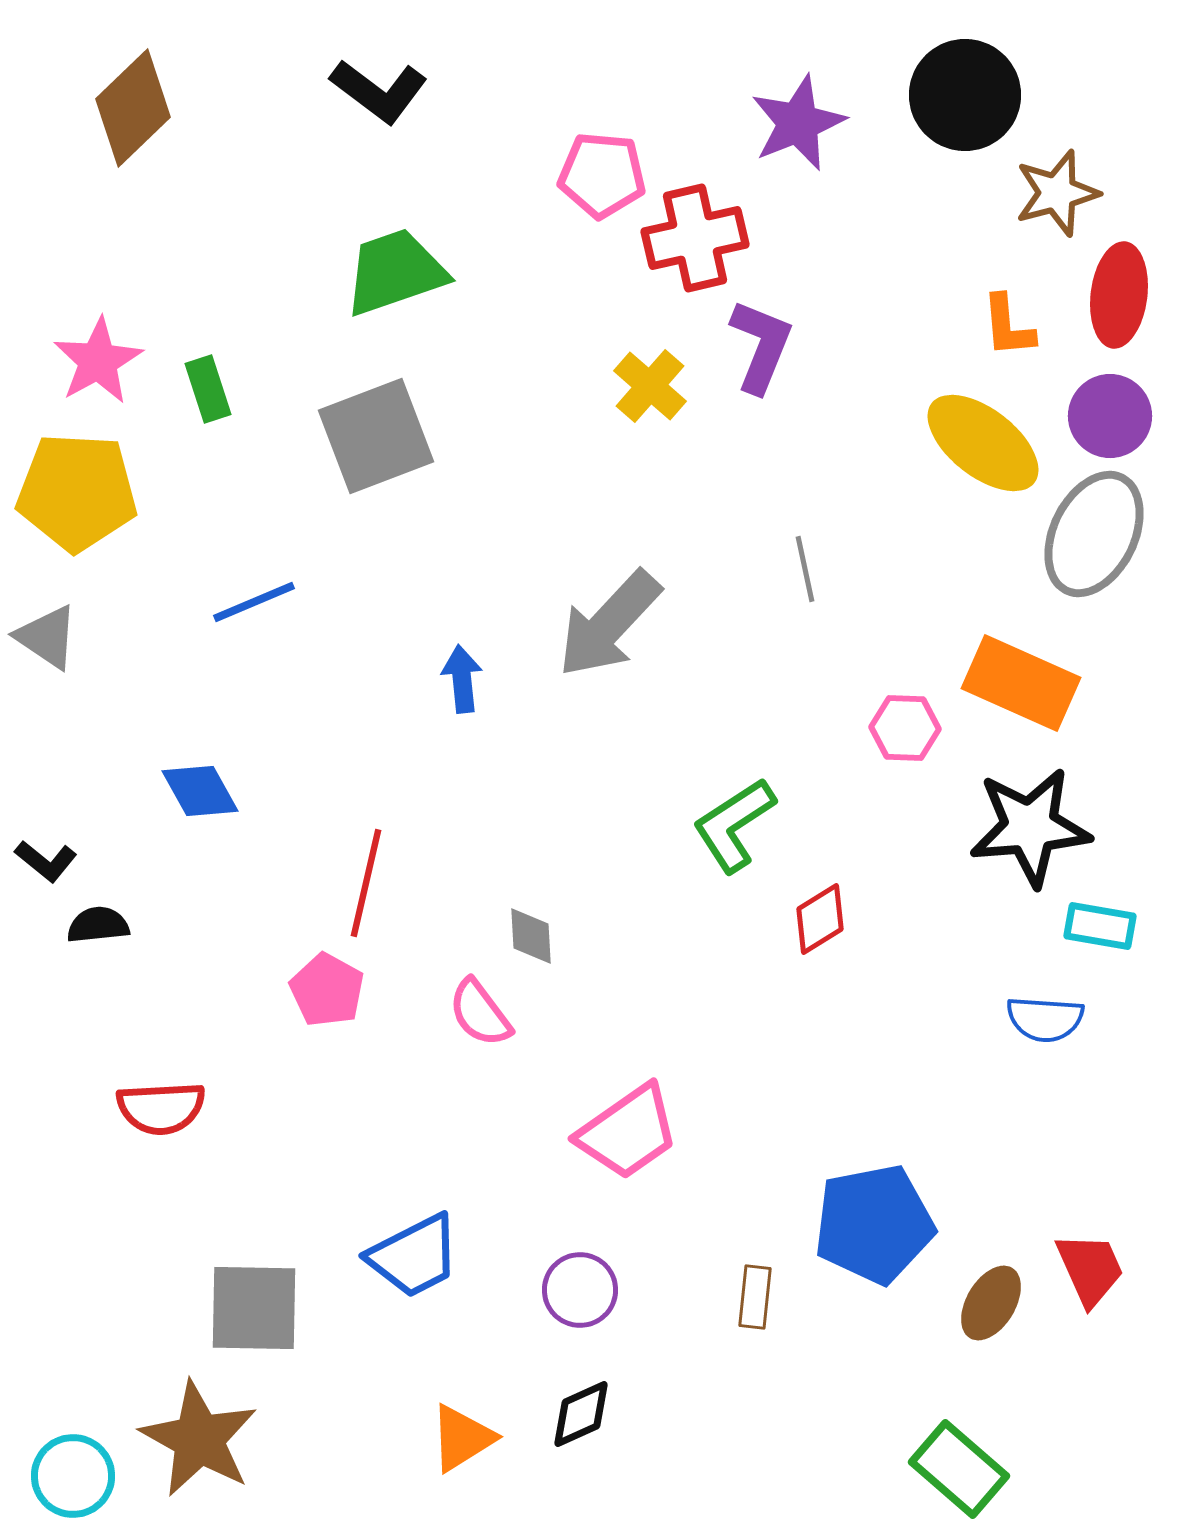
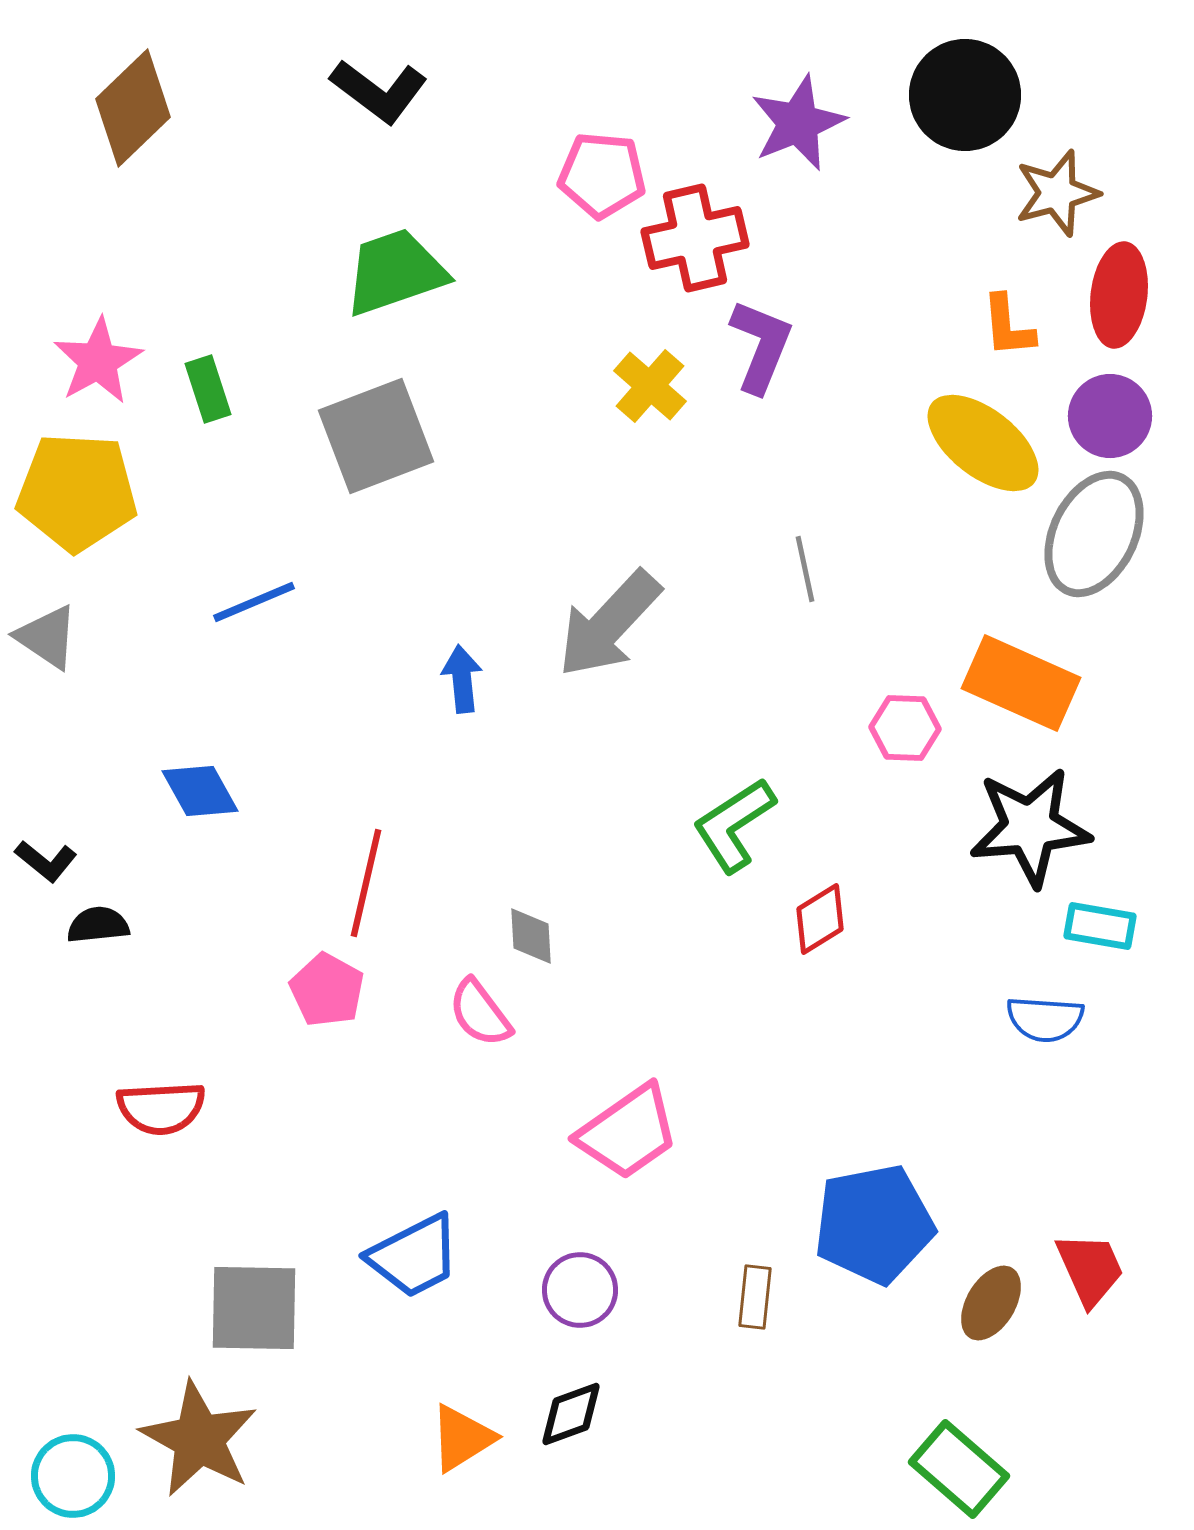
black diamond at (581, 1414): moved 10 px left; rotated 4 degrees clockwise
